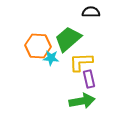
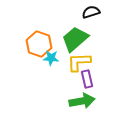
black semicircle: rotated 18 degrees counterclockwise
green trapezoid: moved 7 px right
orange hexagon: moved 1 px right, 2 px up; rotated 15 degrees clockwise
yellow L-shape: moved 2 px left
purple rectangle: moved 2 px left
